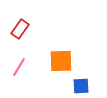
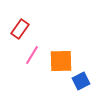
pink line: moved 13 px right, 12 px up
blue square: moved 5 px up; rotated 24 degrees counterclockwise
